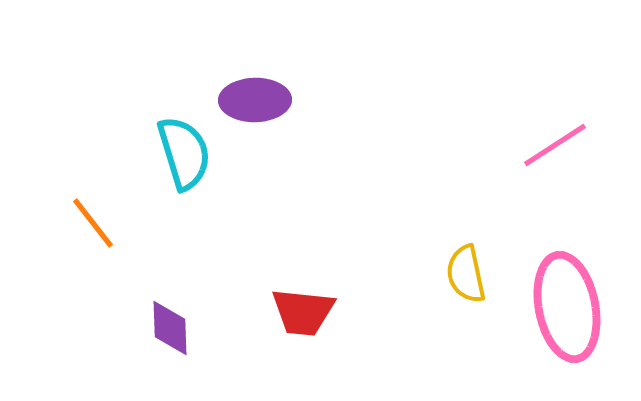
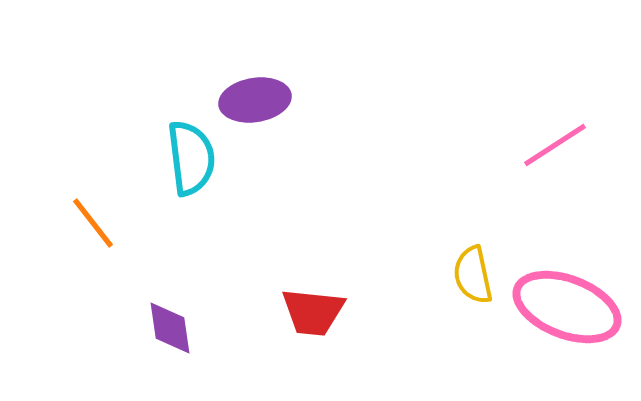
purple ellipse: rotated 8 degrees counterclockwise
cyan semicircle: moved 7 px right, 5 px down; rotated 10 degrees clockwise
yellow semicircle: moved 7 px right, 1 px down
pink ellipse: rotated 58 degrees counterclockwise
red trapezoid: moved 10 px right
purple diamond: rotated 6 degrees counterclockwise
